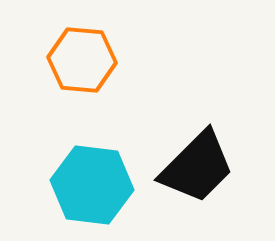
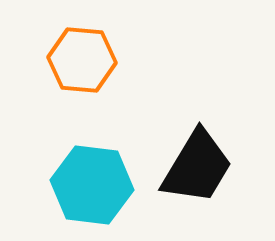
black trapezoid: rotated 14 degrees counterclockwise
